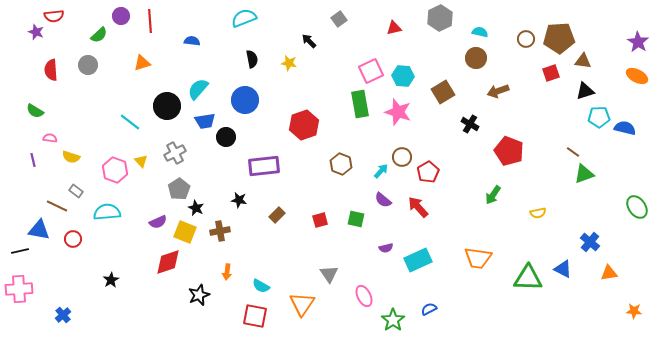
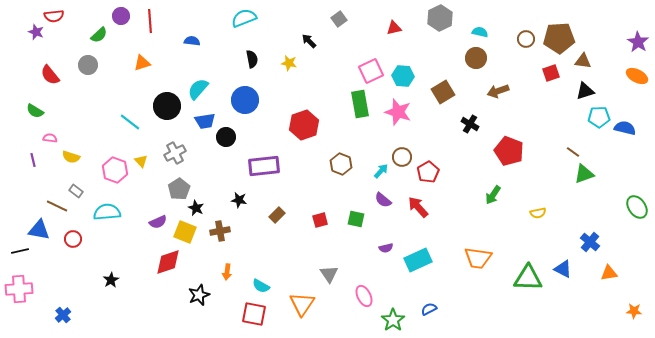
red semicircle at (51, 70): moved 1 px left, 5 px down; rotated 35 degrees counterclockwise
red square at (255, 316): moved 1 px left, 2 px up
